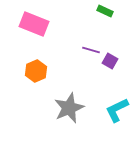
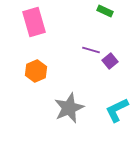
pink rectangle: moved 2 px up; rotated 52 degrees clockwise
purple square: rotated 21 degrees clockwise
